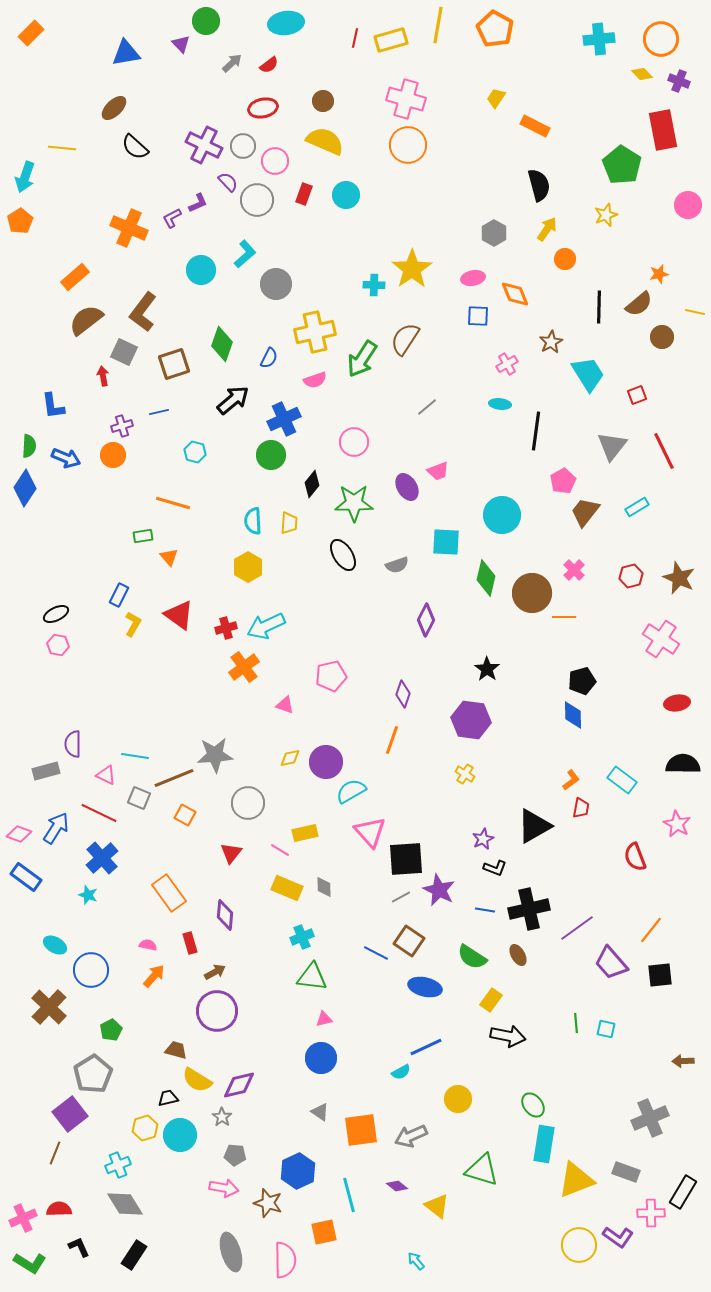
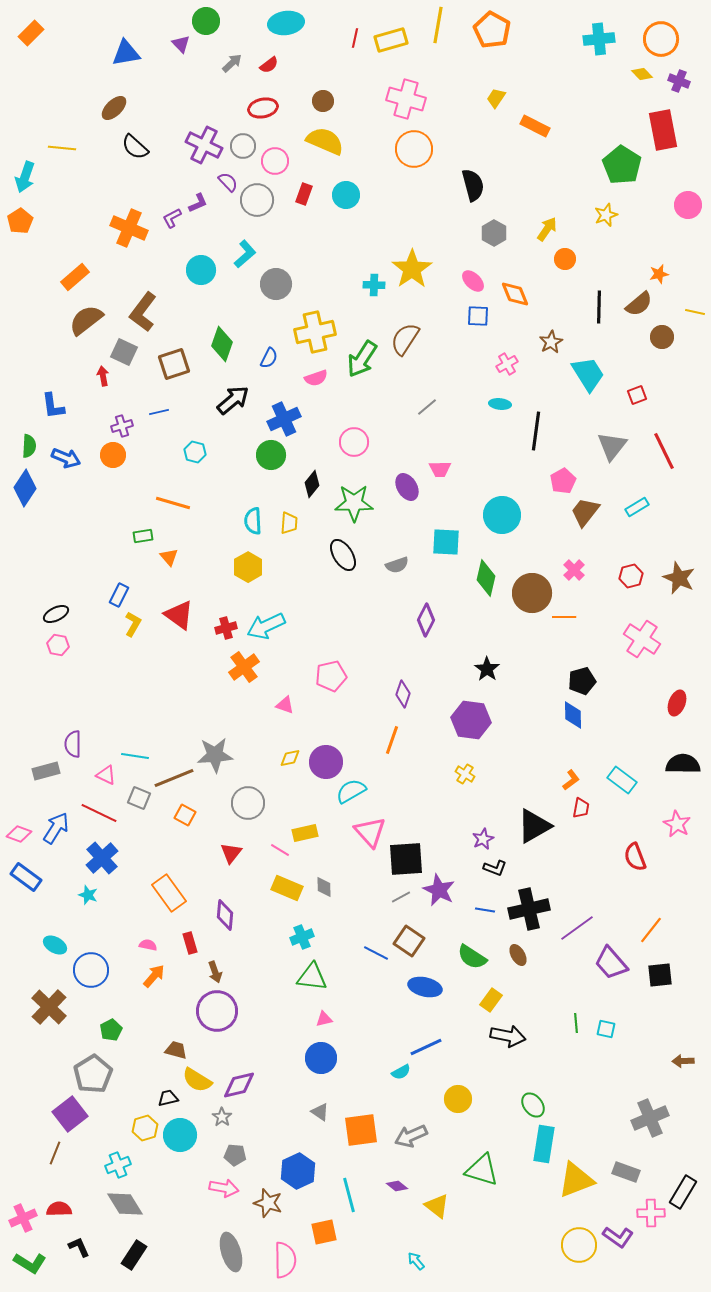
orange pentagon at (495, 29): moved 3 px left, 1 px down
orange circle at (408, 145): moved 6 px right, 4 px down
black semicircle at (539, 185): moved 66 px left
pink ellipse at (473, 278): moved 3 px down; rotated 55 degrees clockwise
pink semicircle at (315, 380): moved 1 px right, 2 px up
pink trapezoid at (438, 471): moved 2 px right, 2 px up; rotated 20 degrees clockwise
pink cross at (661, 639): moved 19 px left
red ellipse at (677, 703): rotated 60 degrees counterclockwise
brown arrow at (215, 972): rotated 100 degrees clockwise
